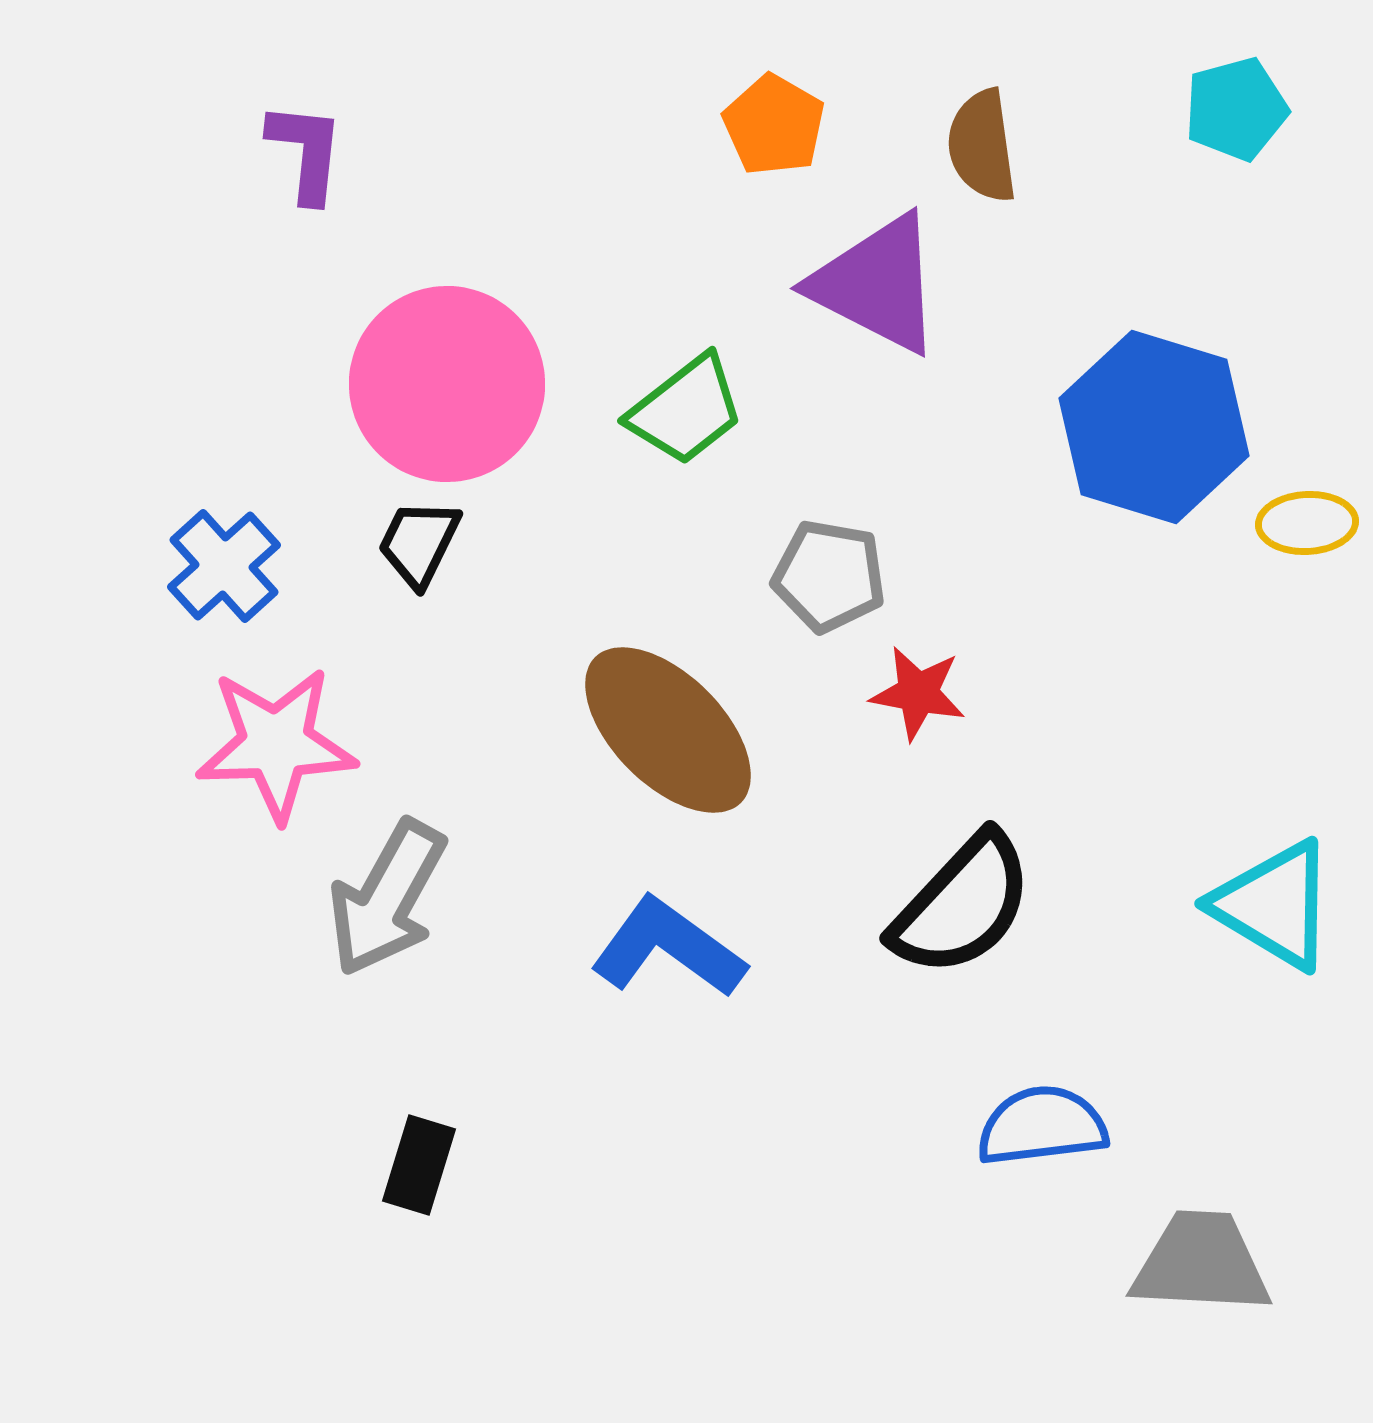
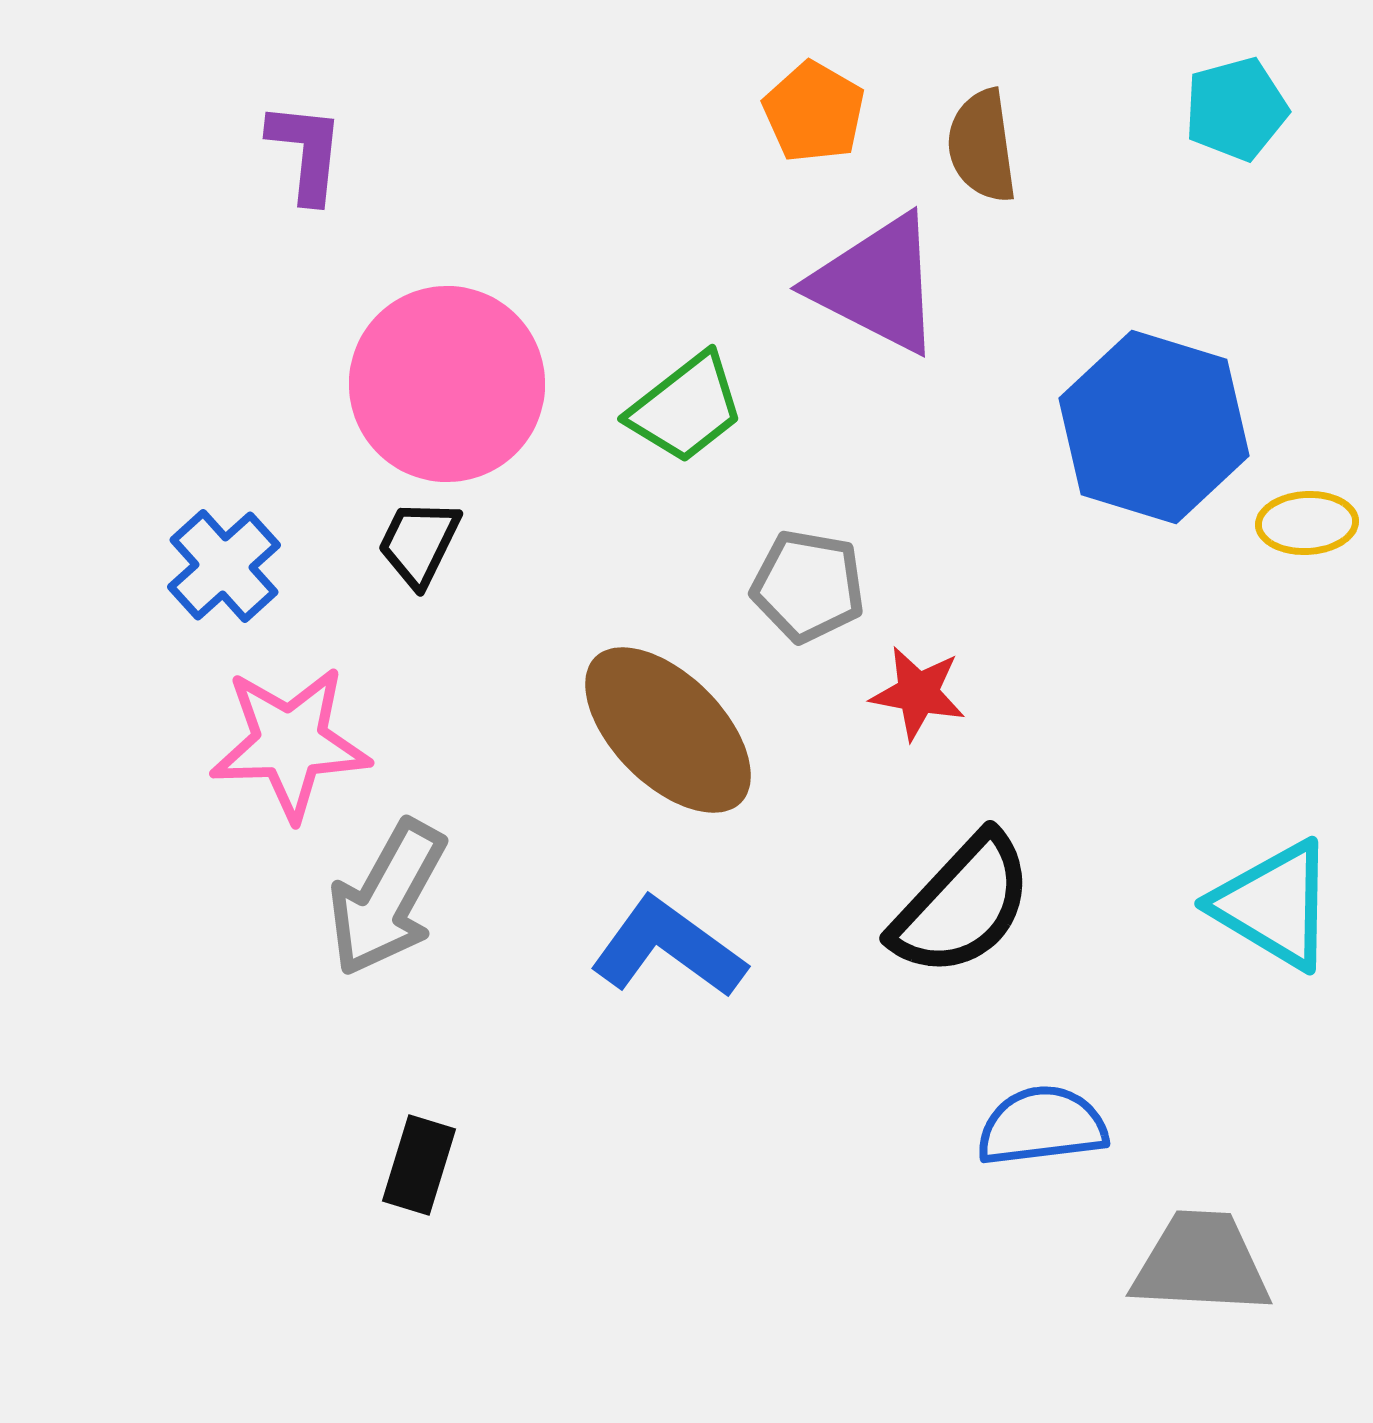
orange pentagon: moved 40 px right, 13 px up
green trapezoid: moved 2 px up
gray pentagon: moved 21 px left, 10 px down
pink star: moved 14 px right, 1 px up
